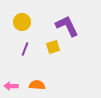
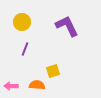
yellow square: moved 24 px down
